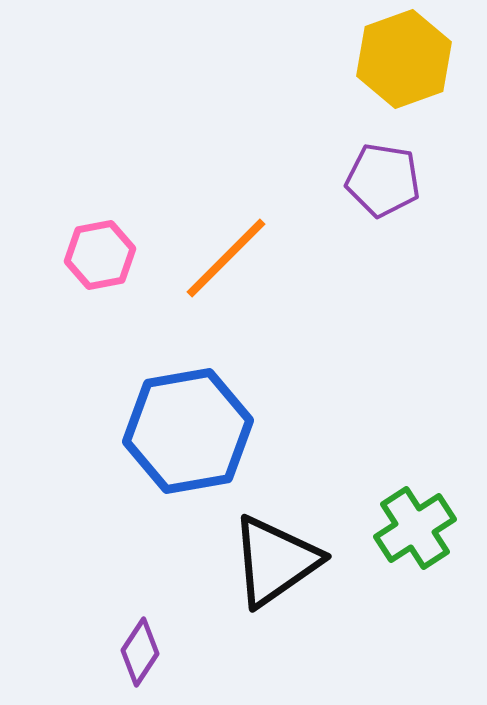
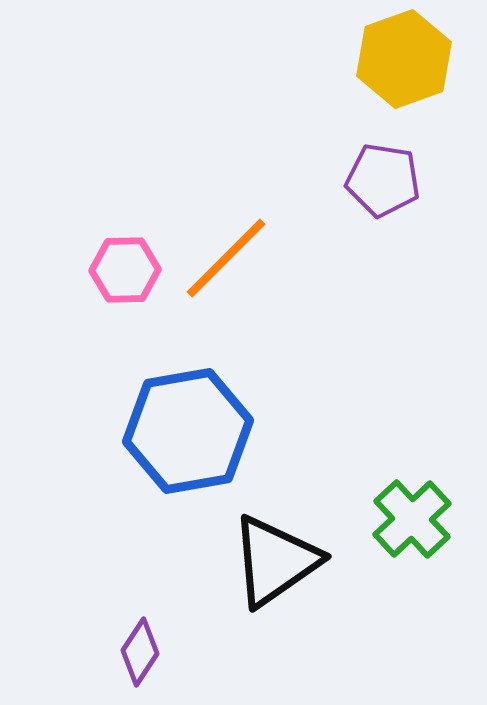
pink hexagon: moved 25 px right, 15 px down; rotated 10 degrees clockwise
green cross: moved 3 px left, 9 px up; rotated 10 degrees counterclockwise
